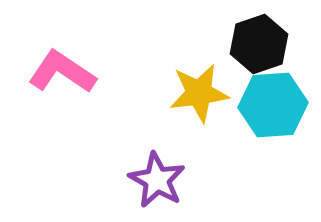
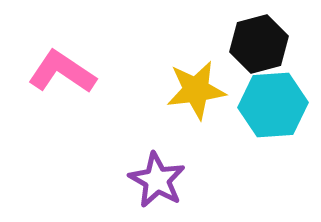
black hexagon: rotated 4 degrees clockwise
yellow star: moved 3 px left, 3 px up
